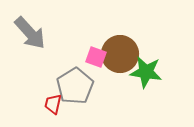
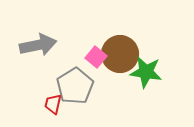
gray arrow: moved 8 px right, 12 px down; rotated 60 degrees counterclockwise
pink square: rotated 20 degrees clockwise
